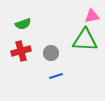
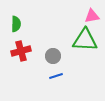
green semicircle: moved 7 px left; rotated 70 degrees counterclockwise
gray circle: moved 2 px right, 3 px down
